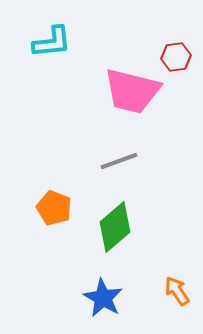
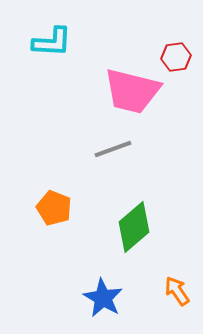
cyan L-shape: rotated 9 degrees clockwise
gray line: moved 6 px left, 12 px up
green diamond: moved 19 px right
